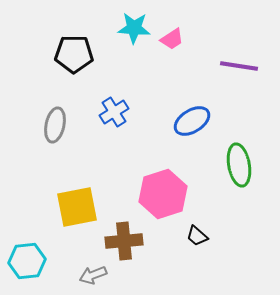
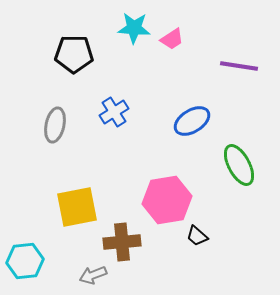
green ellipse: rotated 18 degrees counterclockwise
pink hexagon: moved 4 px right, 6 px down; rotated 9 degrees clockwise
brown cross: moved 2 px left, 1 px down
cyan hexagon: moved 2 px left
